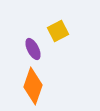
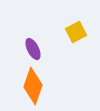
yellow square: moved 18 px right, 1 px down
